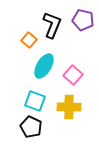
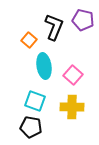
black L-shape: moved 2 px right, 2 px down
cyan ellipse: rotated 40 degrees counterclockwise
yellow cross: moved 3 px right
black pentagon: rotated 15 degrees counterclockwise
